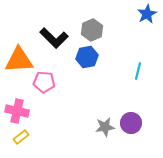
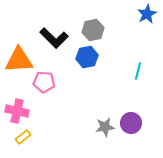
gray hexagon: moved 1 px right; rotated 10 degrees clockwise
yellow rectangle: moved 2 px right
